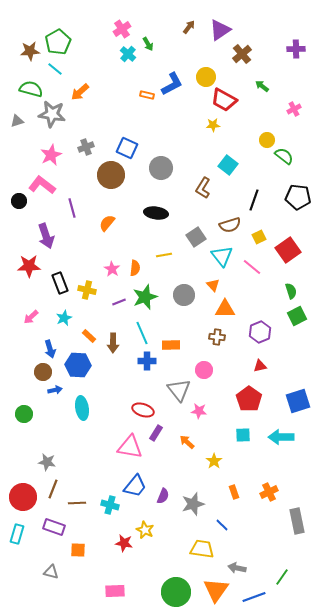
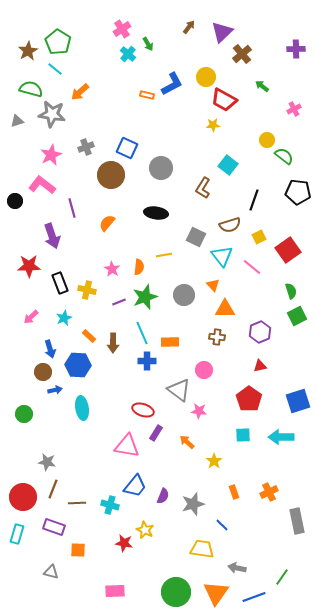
purple triangle at (220, 30): moved 2 px right, 2 px down; rotated 10 degrees counterclockwise
green pentagon at (58, 42): rotated 10 degrees counterclockwise
brown star at (30, 51): moved 2 px left; rotated 24 degrees counterclockwise
black pentagon at (298, 197): moved 5 px up
black circle at (19, 201): moved 4 px left
purple arrow at (46, 236): moved 6 px right
gray square at (196, 237): rotated 30 degrees counterclockwise
orange semicircle at (135, 268): moved 4 px right, 1 px up
orange rectangle at (171, 345): moved 1 px left, 3 px up
gray triangle at (179, 390): rotated 15 degrees counterclockwise
pink triangle at (130, 447): moved 3 px left, 1 px up
orange triangle at (216, 590): moved 3 px down
